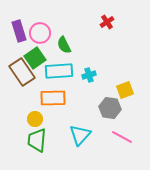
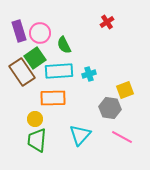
cyan cross: moved 1 px up
